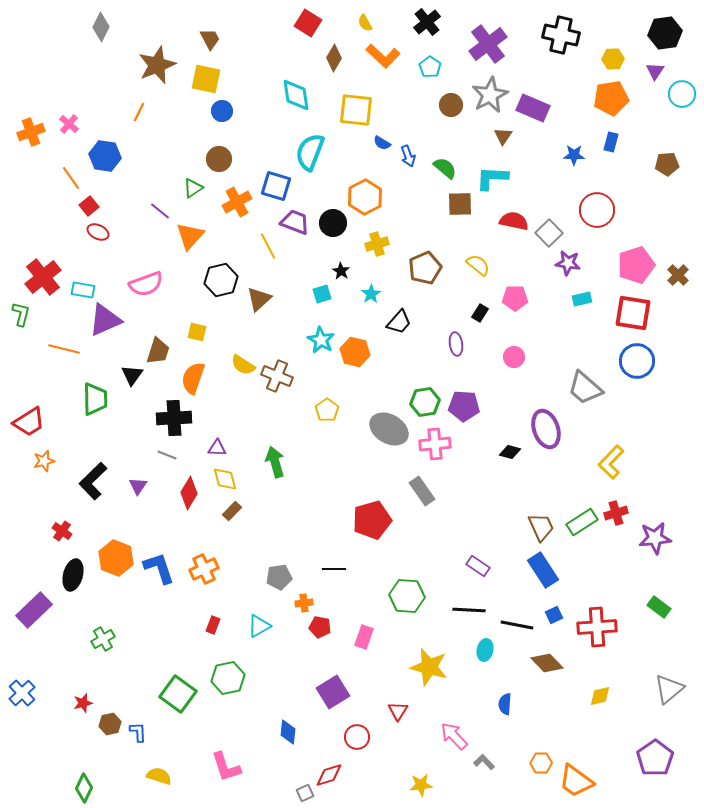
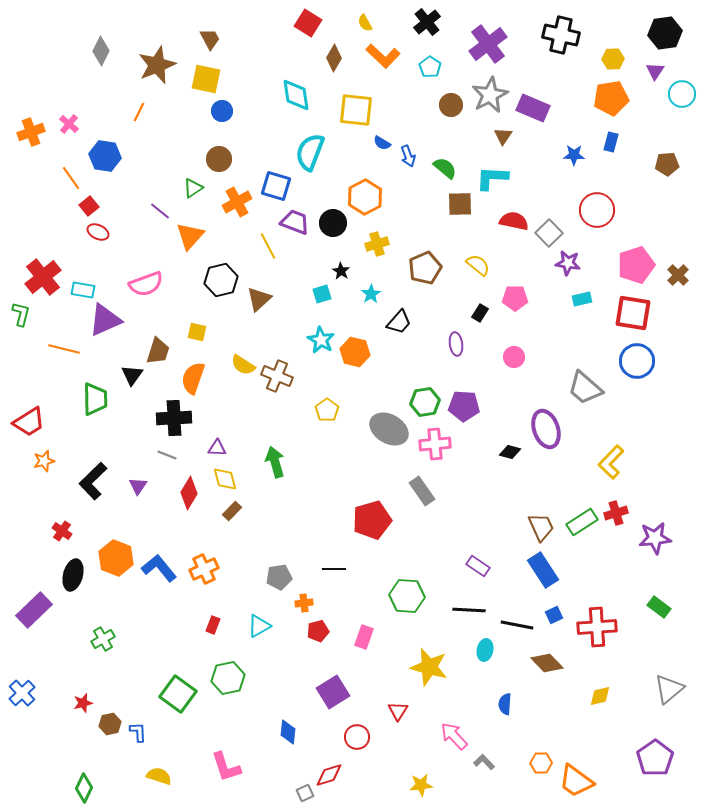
gray diamond at (101, 27): moved 24 px down
blue L-shape at (159, 568): rotated 21 degrees counterclockwise
red pentagon at (320, 627): moved 2 px left, 4 px down; rotated 25 degrees counterclockwise
